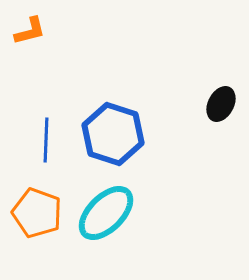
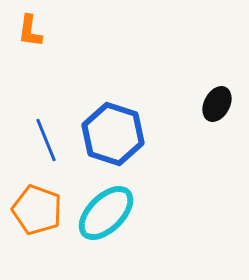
orange L-shape: rotated 112 degrees clockwise
black ellipse: moved 4 px left
blue line: rotated 24 degrees counterclockwise
orange pentagon: moved 3 px up
